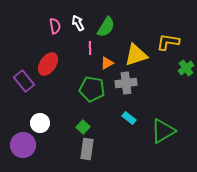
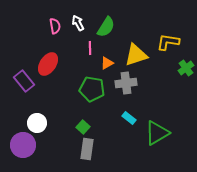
white circle: moved 3 px left
green triangle: moved 6 px left, 2 px down
